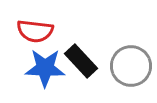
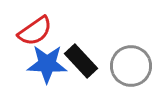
red semicircle: rotated 42 degrees counterclockwise
blue star: moved 2 px right, 4 px up
